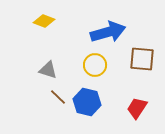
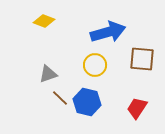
gray triangle: moved 4 px down; rotated 36 degrees counterclockwise
brown line: moved 2 px right, 1 px down
